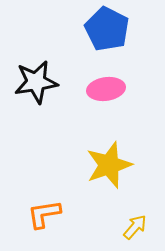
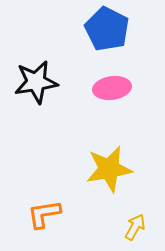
pink ellipse: moved 6 px right, 1 px up
yellow star: moved 4 px down; rotated 9 degrees clockwise
yellow arrow: rotated 12 degrees counterclockwise
